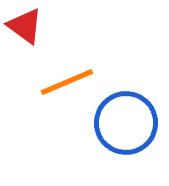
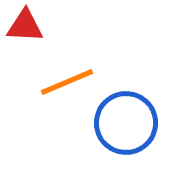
red triangle: rotated 33 degrees counterclockwise
